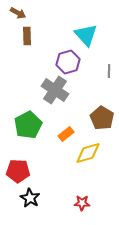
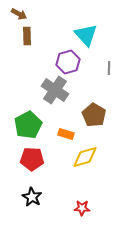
brown arrow: moved 1 px right, 1 px down
gray line: moved 3 px up
brown pentagon: moved 8 px left, 3 px up
orange rectangle: rotated 56 degrees clockwise
yellow diamond: moved 3 px left, 4 px down
red pentagon: moved 14 px right, 12 px up
black star: moved 2 px right, 1 px up
red star: moved 5 px down
